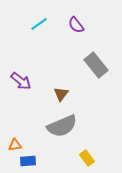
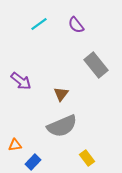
blue rectangle: moved 5 px right, 1 px down; rotated 42 degrees counterclockwise
